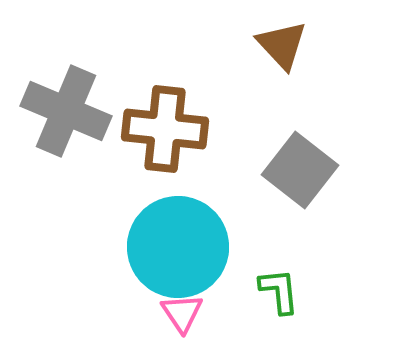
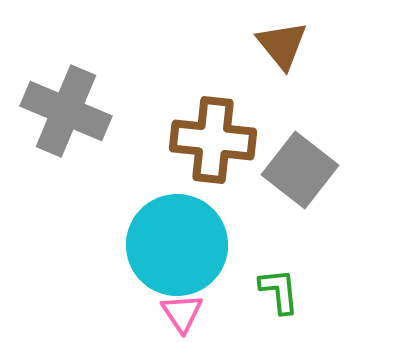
brown triangle: rotated 4 degrees clockwise
brown cross: moved 48 px right, 11 px down
cyan circle: moved 1 px left, 2 px up
